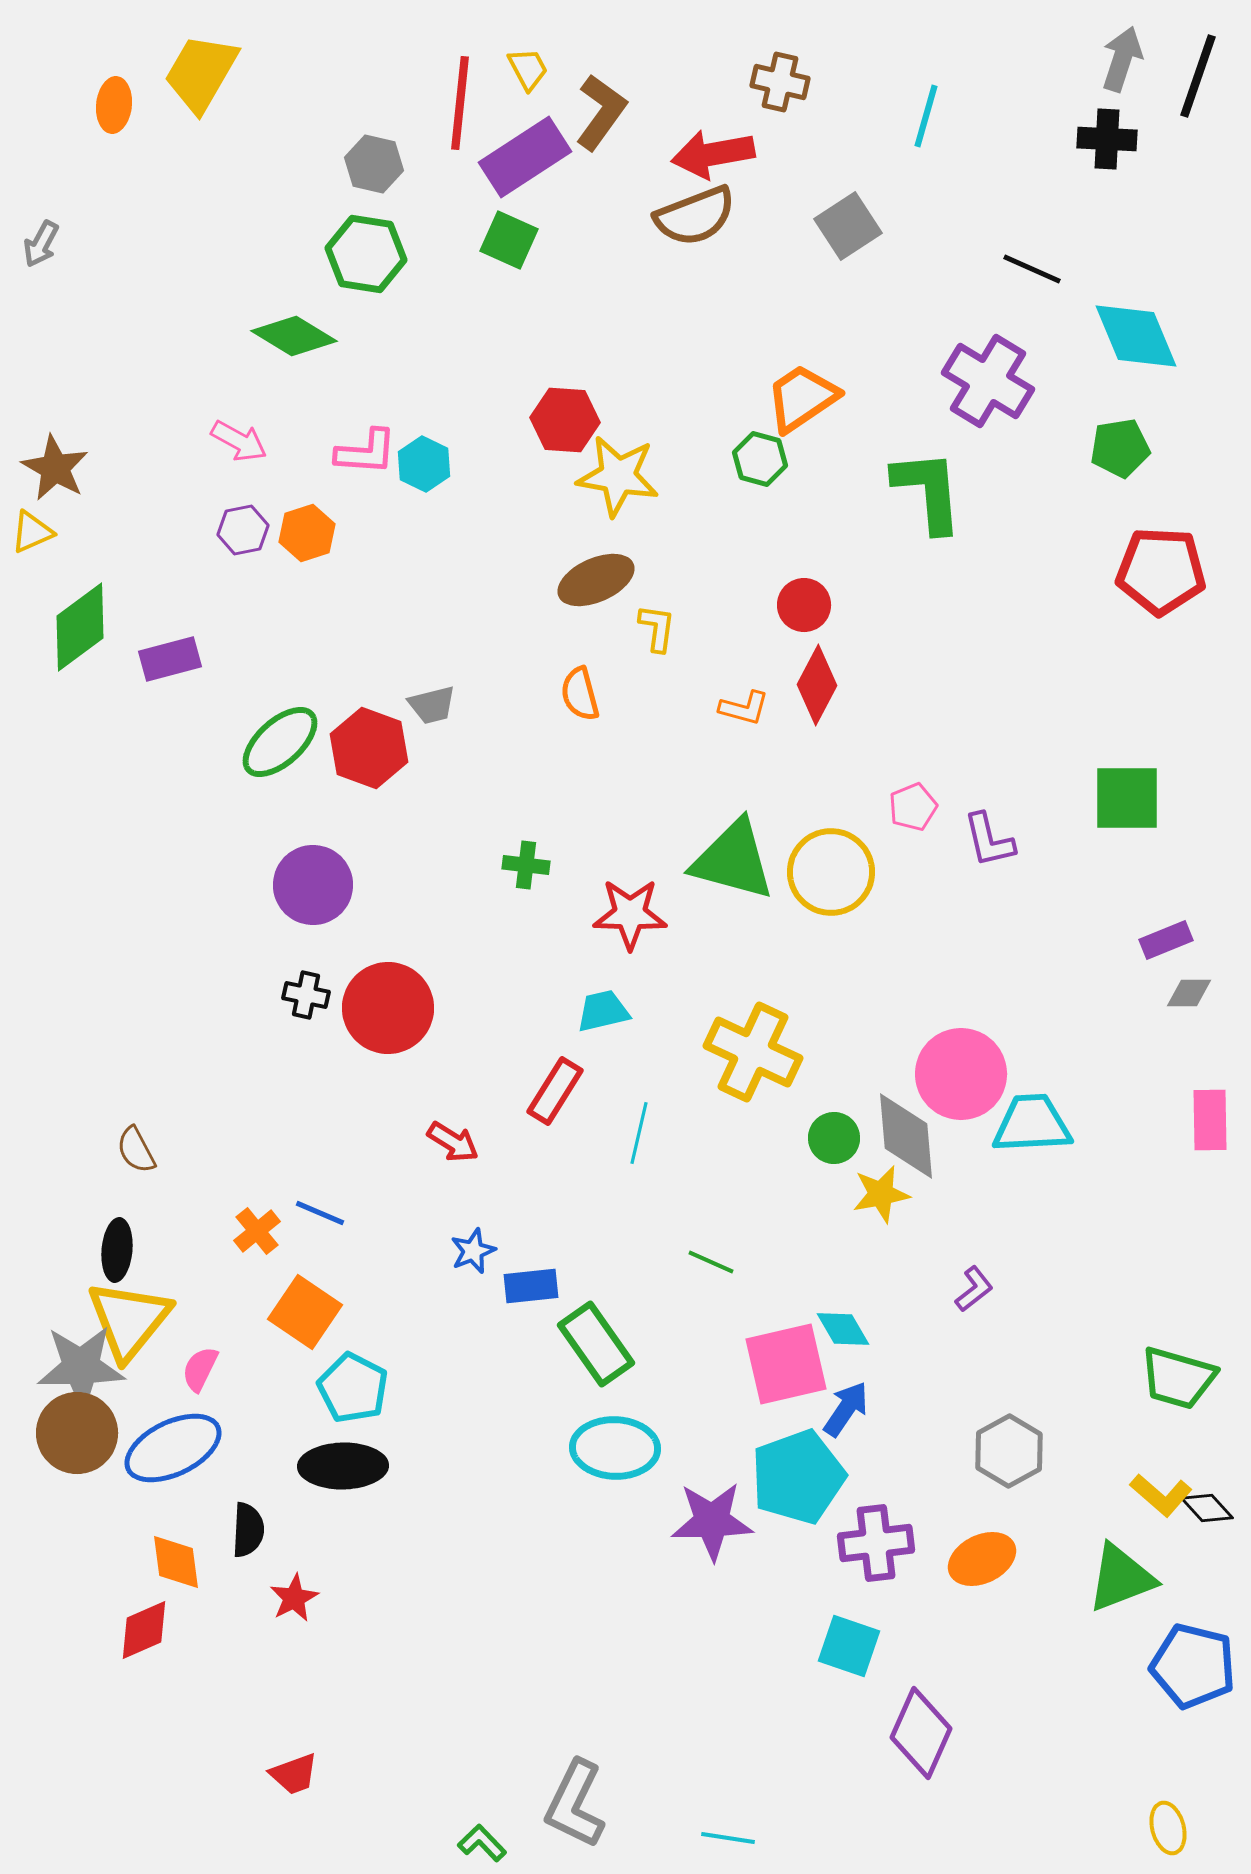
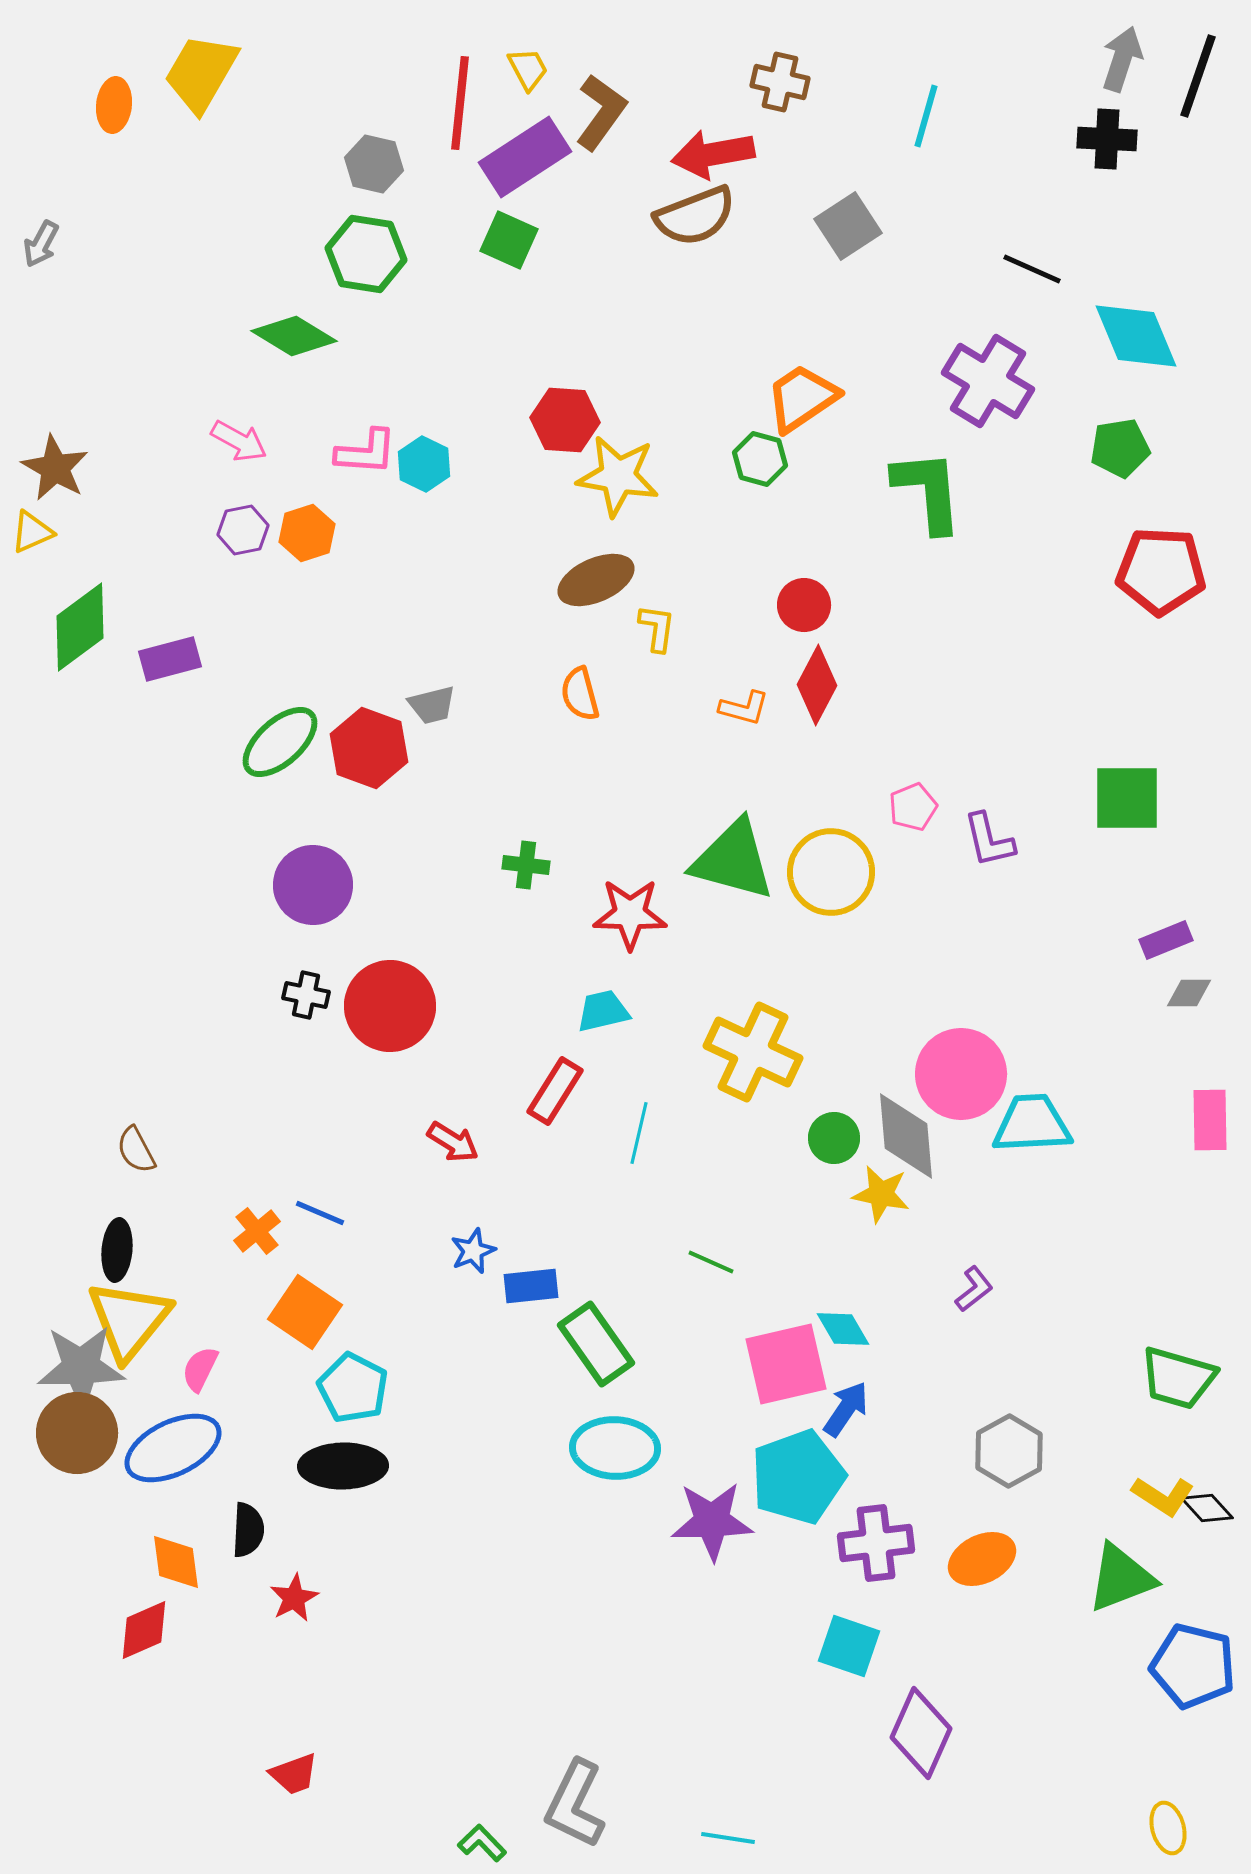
red circle at (388, 1008): moved 2 px right, 2 px up
yellow star at (881, 1194): rotated 22 degrees clockwise
yellow L-shape at (1161, 1495): moved 2 px right, 1 px down; rotated 8 degrees counterclockwise
